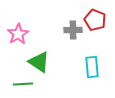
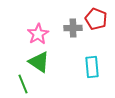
red pentagon: moved 1 px right, 1 px up
gray cross: moved 2 px up
pink star: moved 20 px right
green line: rotated 72 degrees clockwise
